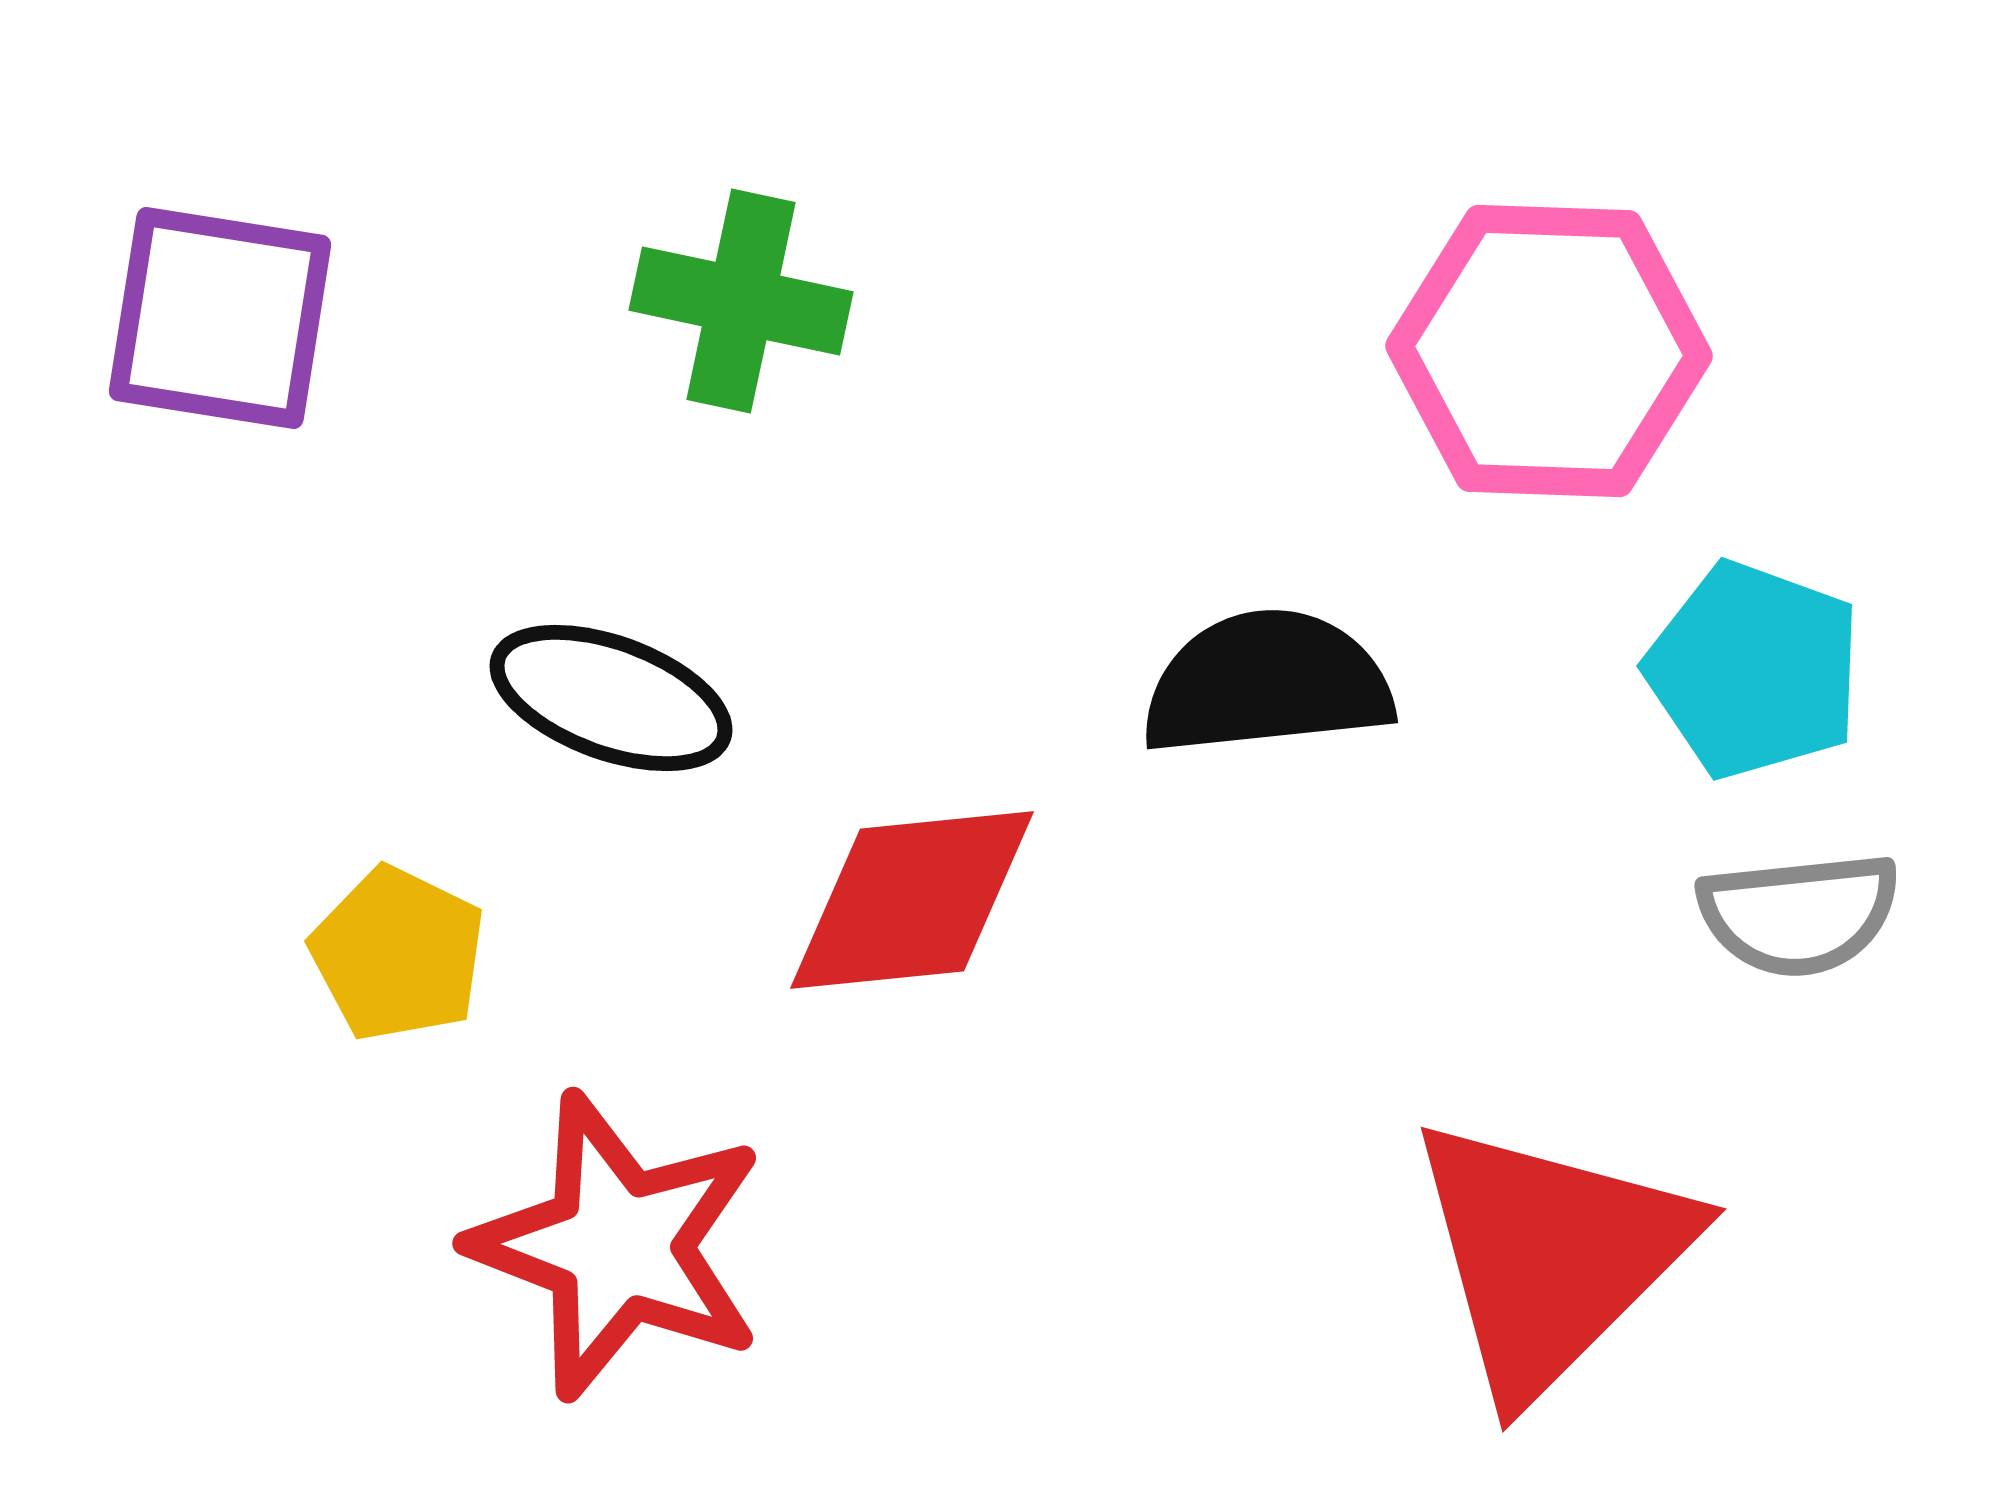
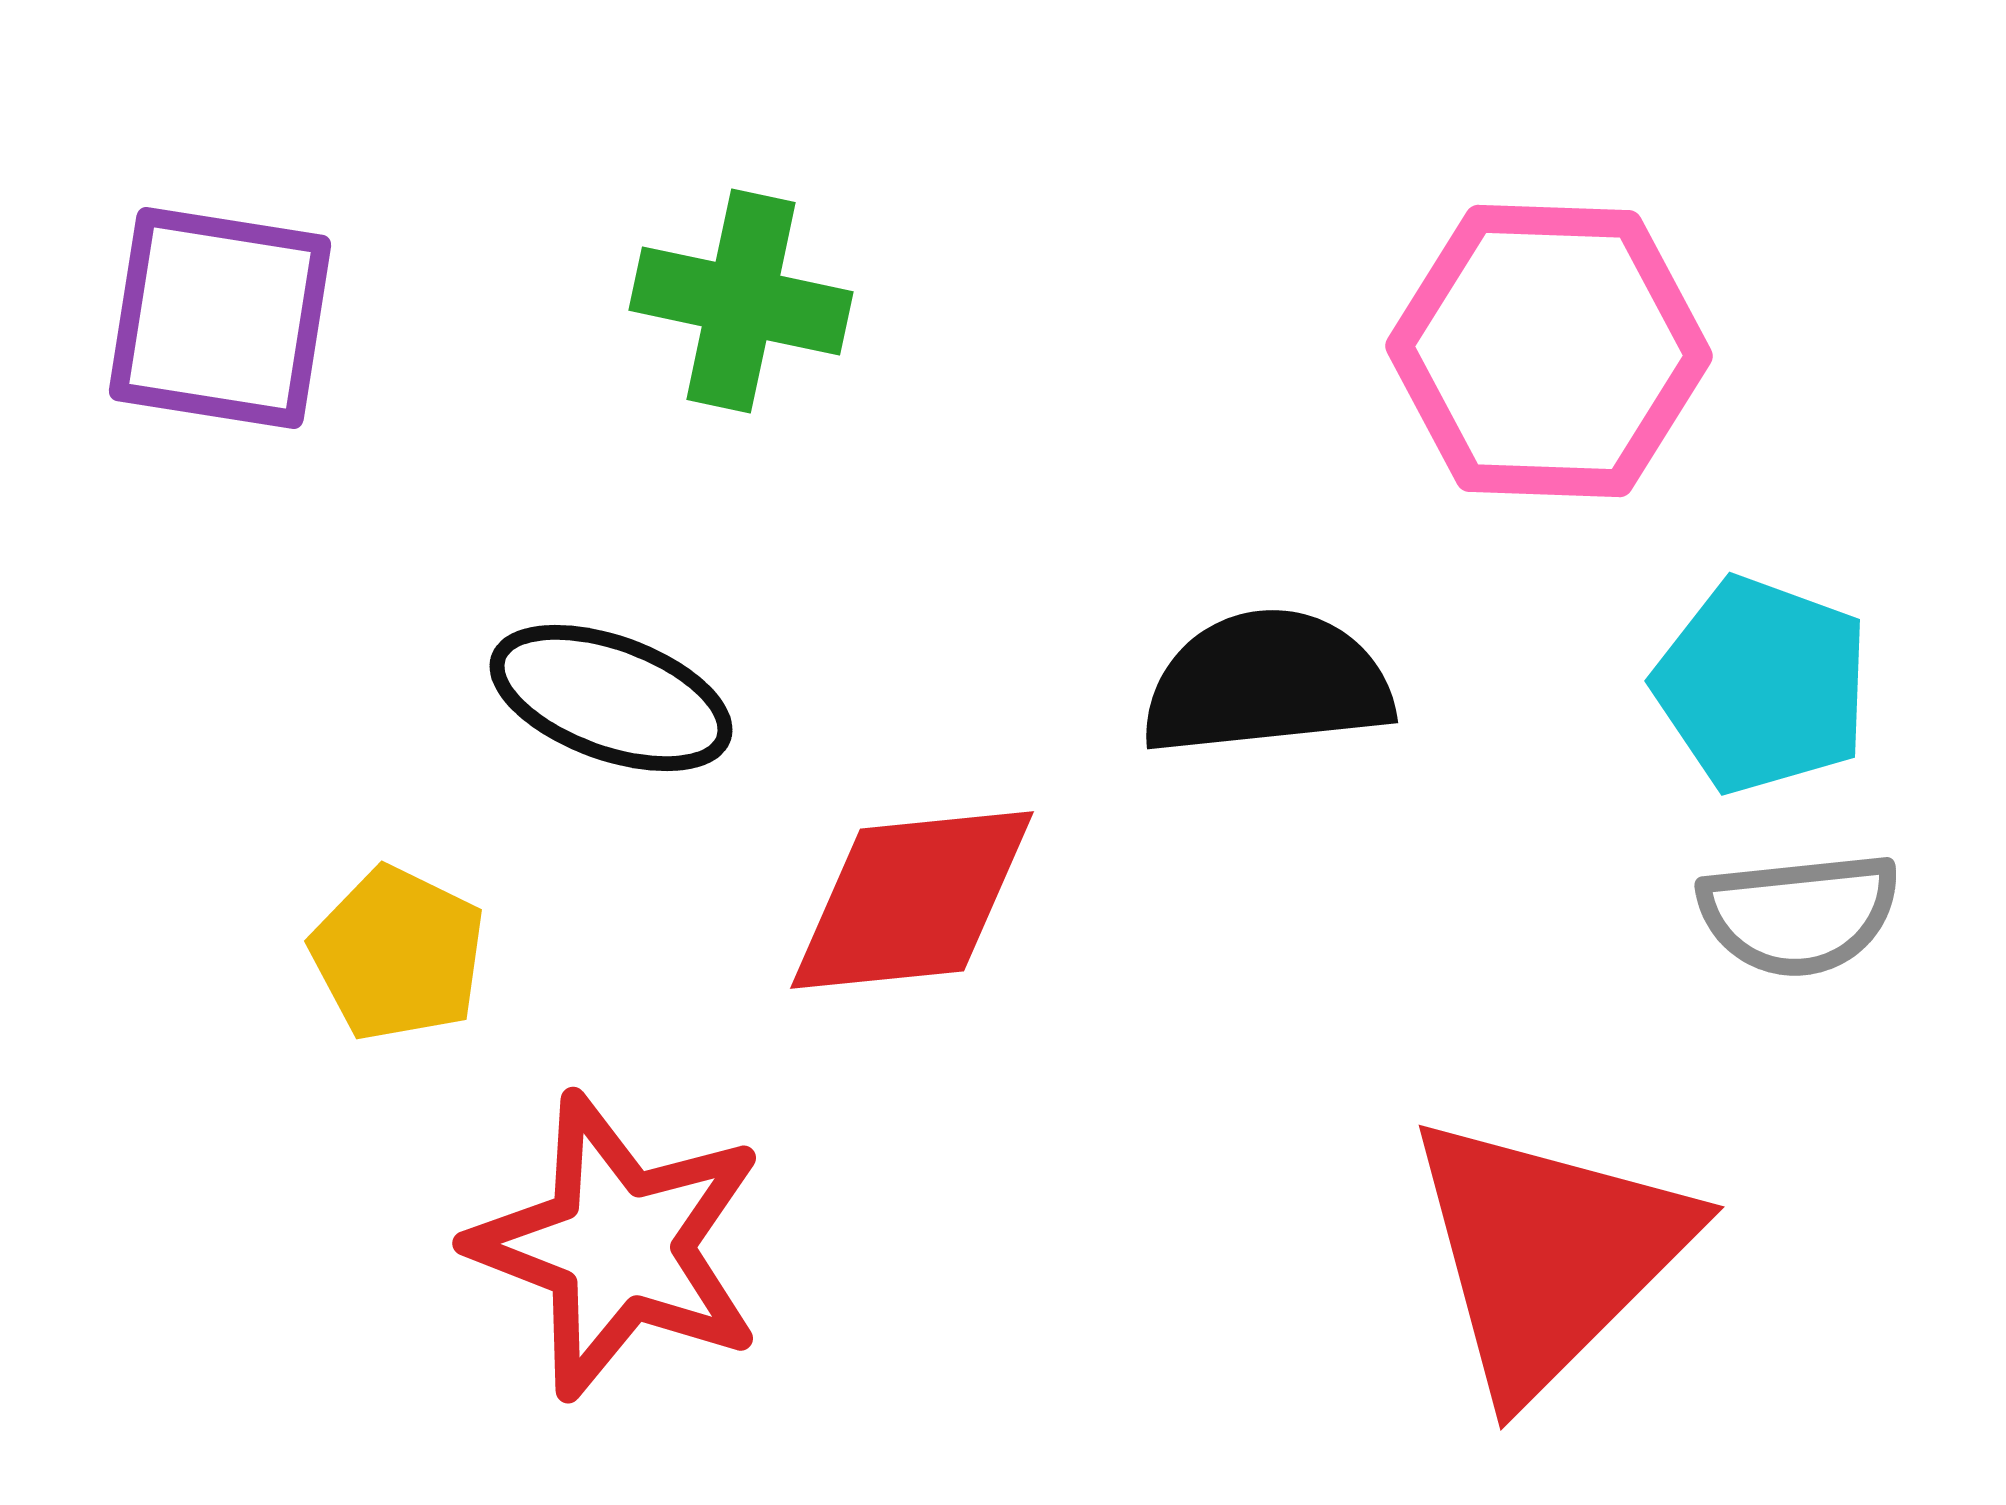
cyan pentagon: moved 8 px right, 15 px down
red triangle: moved 2 px left, 2 px up
